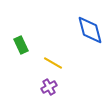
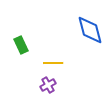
yellow line: rotated 30 degrees counterclockwise
purple cross: moved 1 px left, 2 px up
